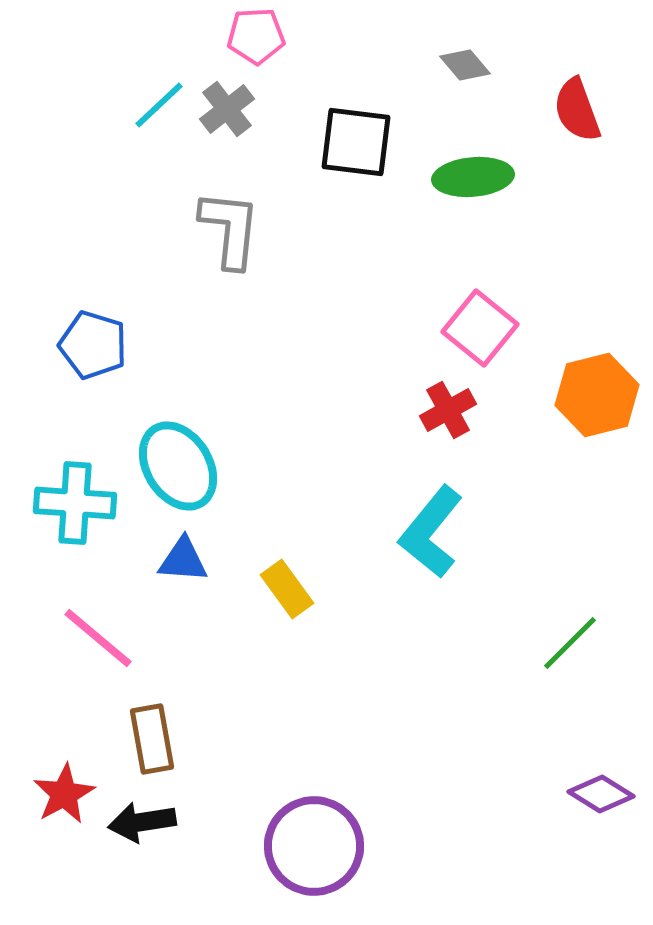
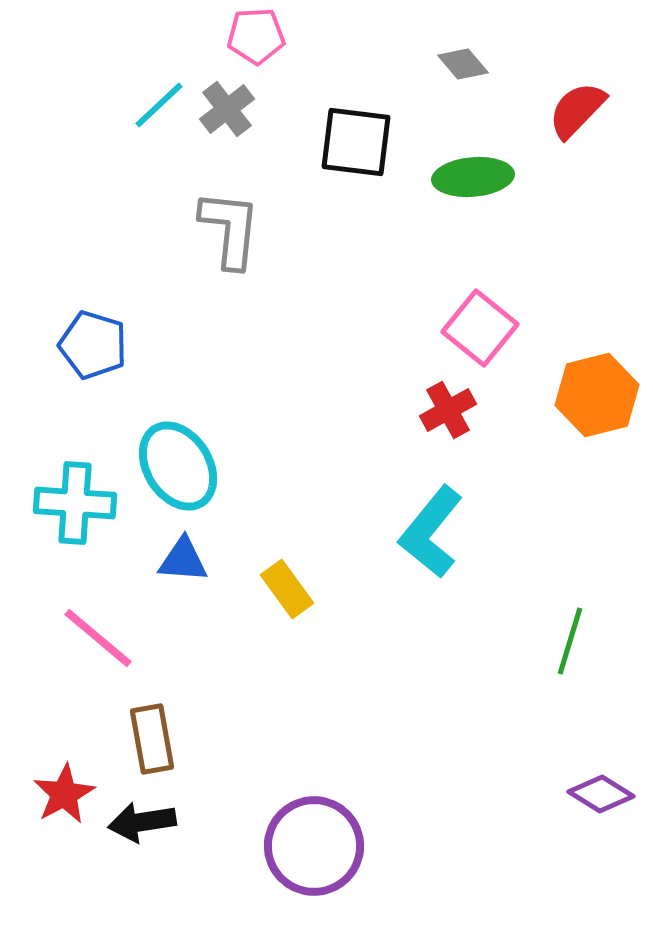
gray diamond: moved 2 px left, 1 px up
red semicircle: rotated 64 degrees clockwise
green line: moved 2 px up; rotated 28 degrees counterclockwise
